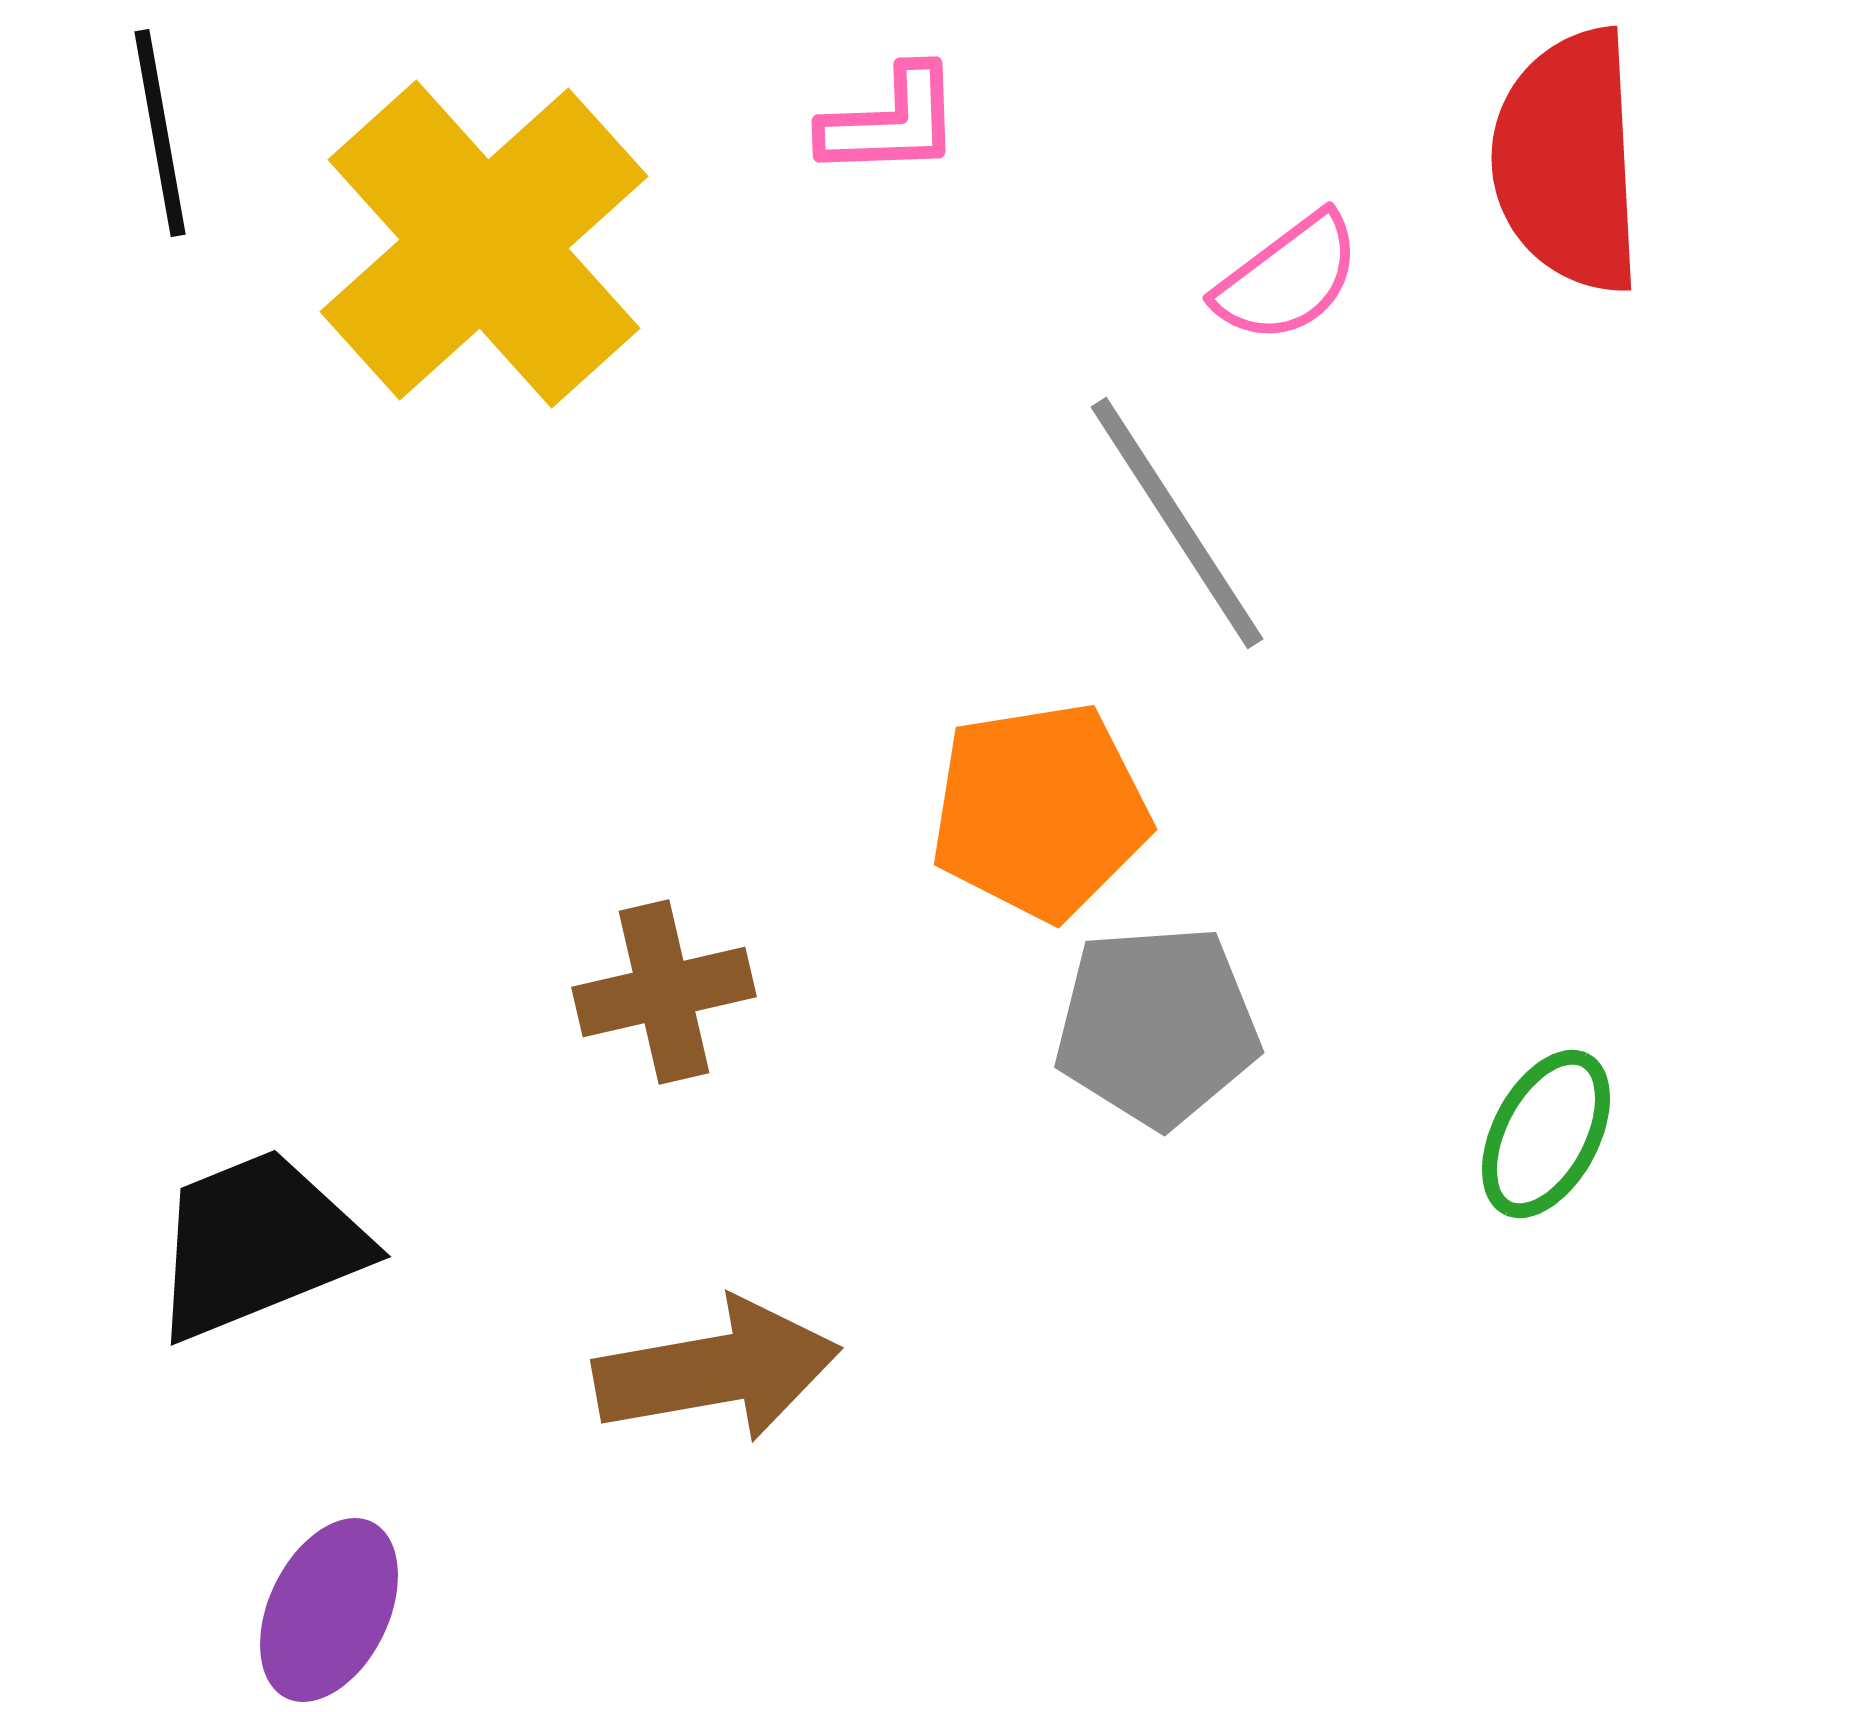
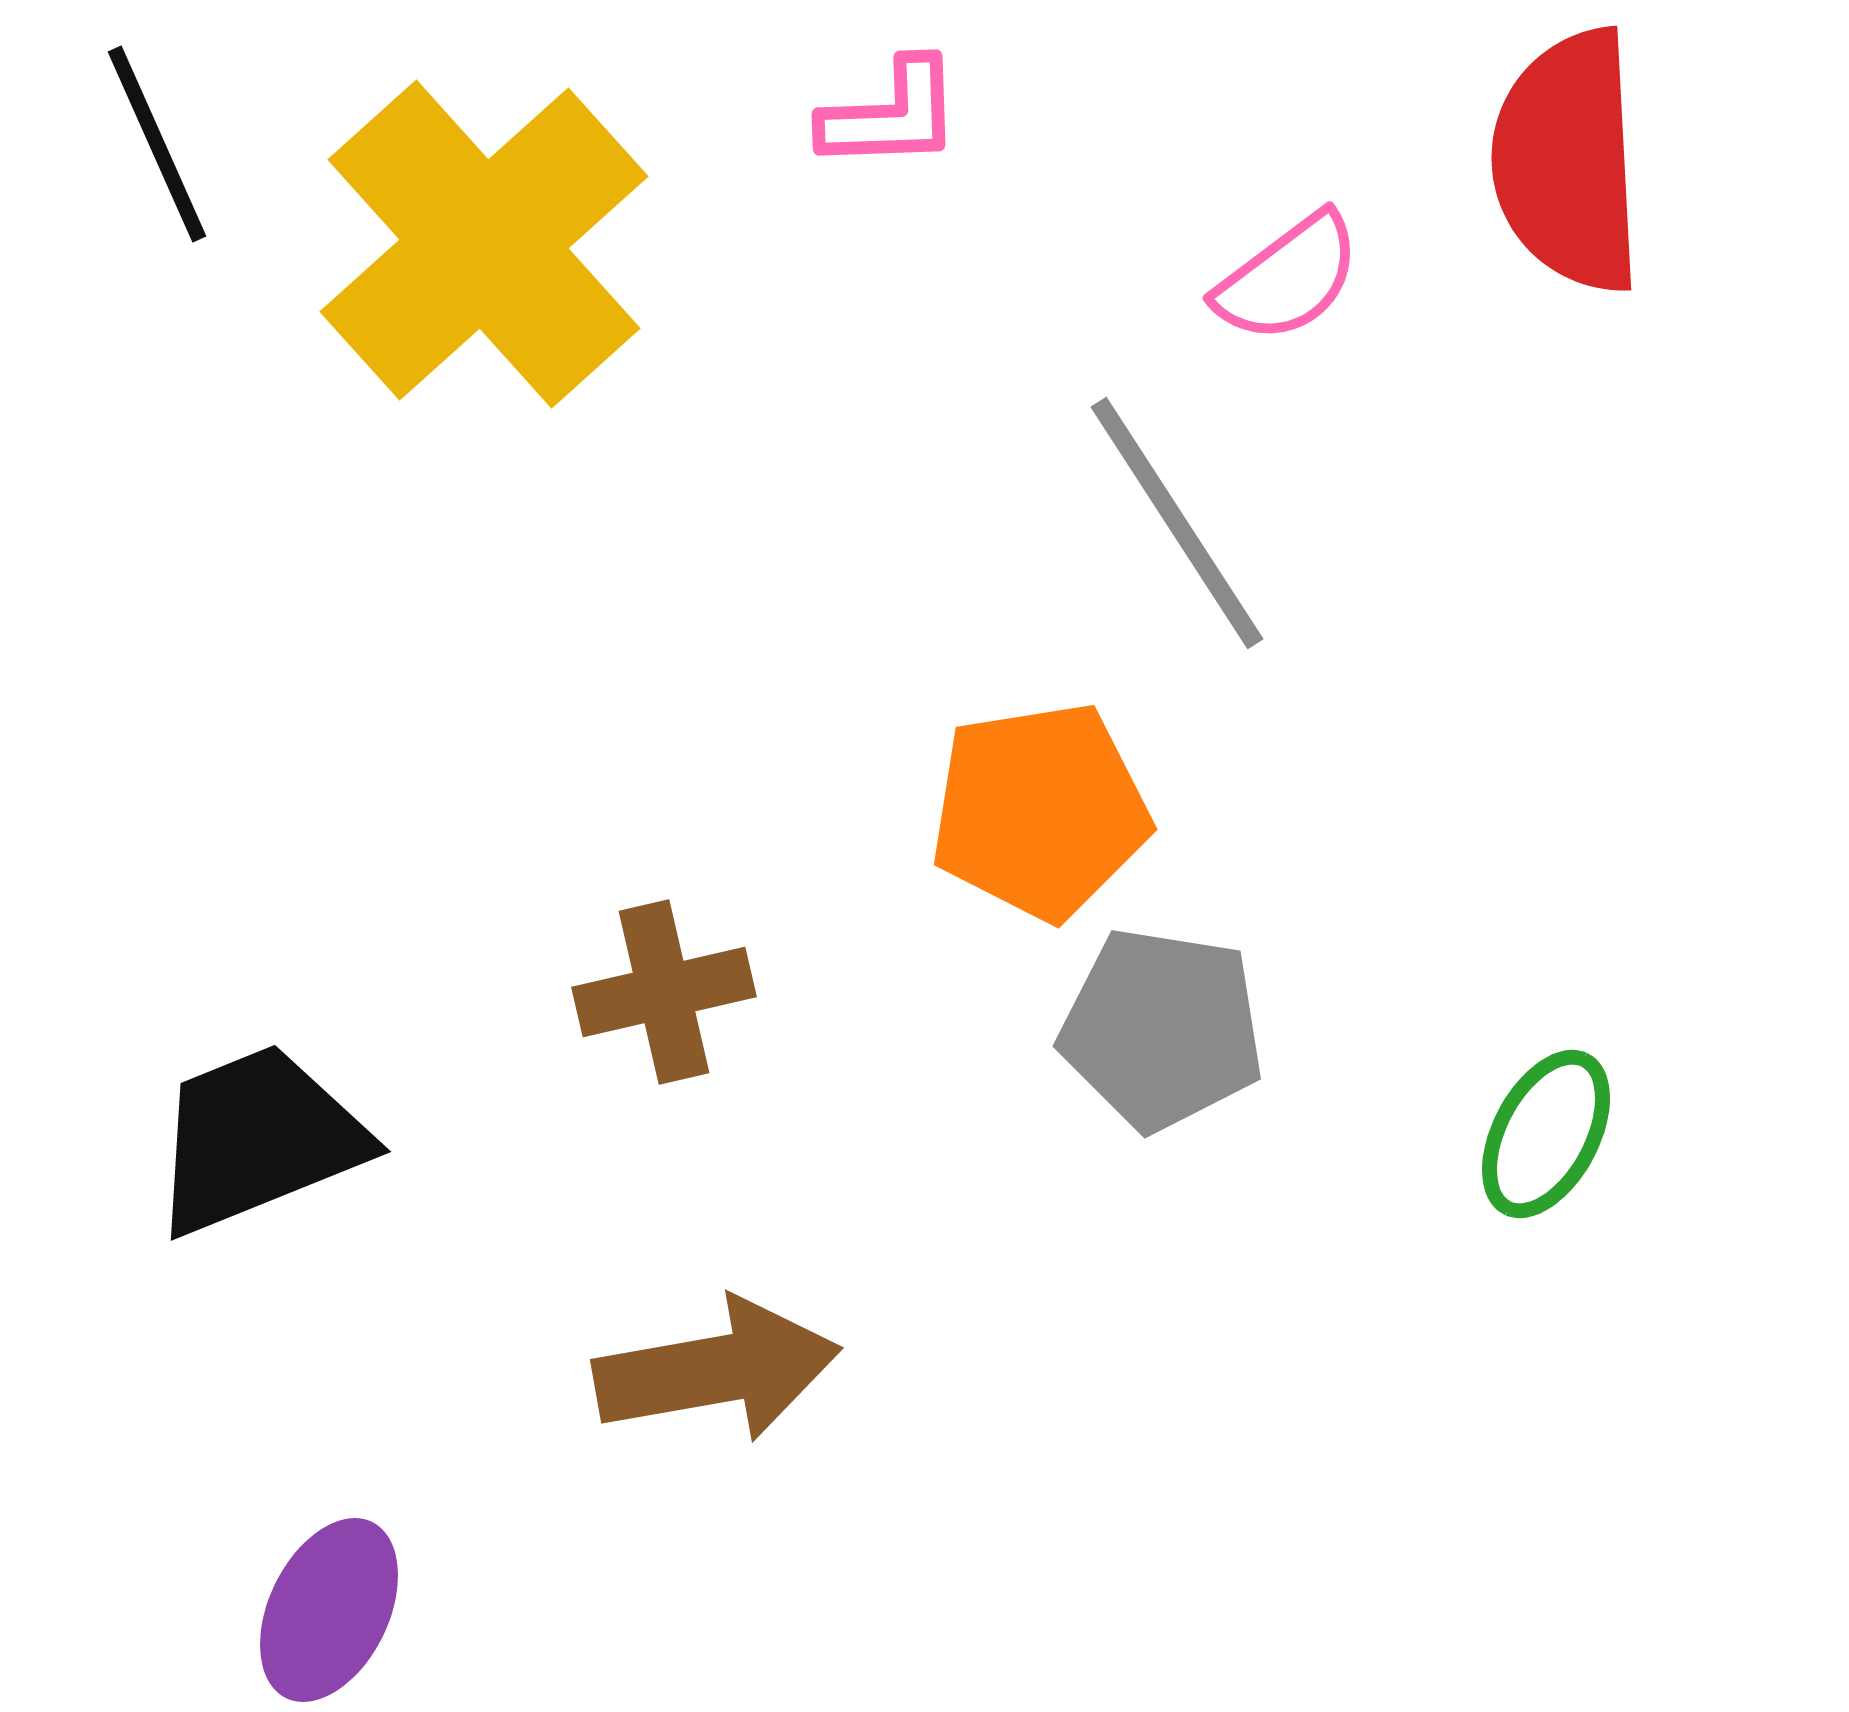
pink L-shape: moved 7 px up
black line: moved 3 px left, 11 px down; rotated 14 degrees counterclockwise
gray pentagon: moved 5 px right, 3 px down; rotated 13 degrees clockwise
black trapezoid: moved 105 px up
